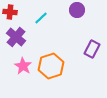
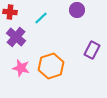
purple rectangle: moved 1 px down
pink star: moved 2 px left, 2 px down; rotated 18 degrees counterclockwise
